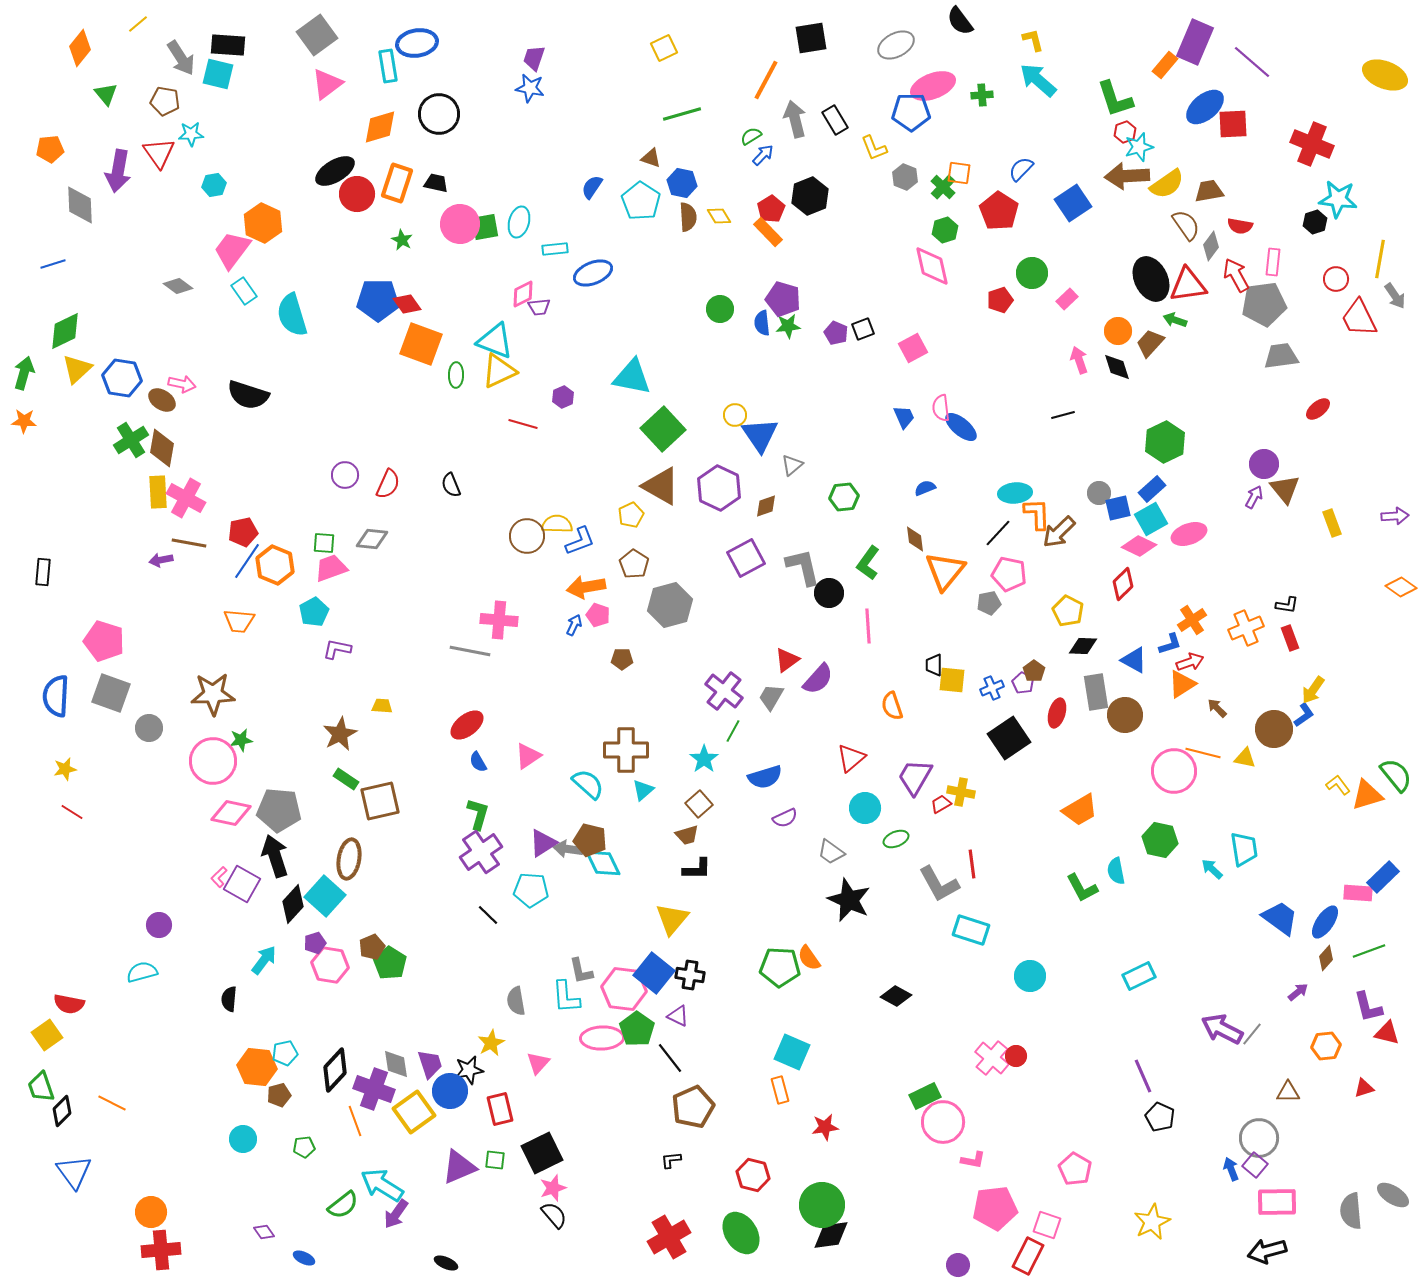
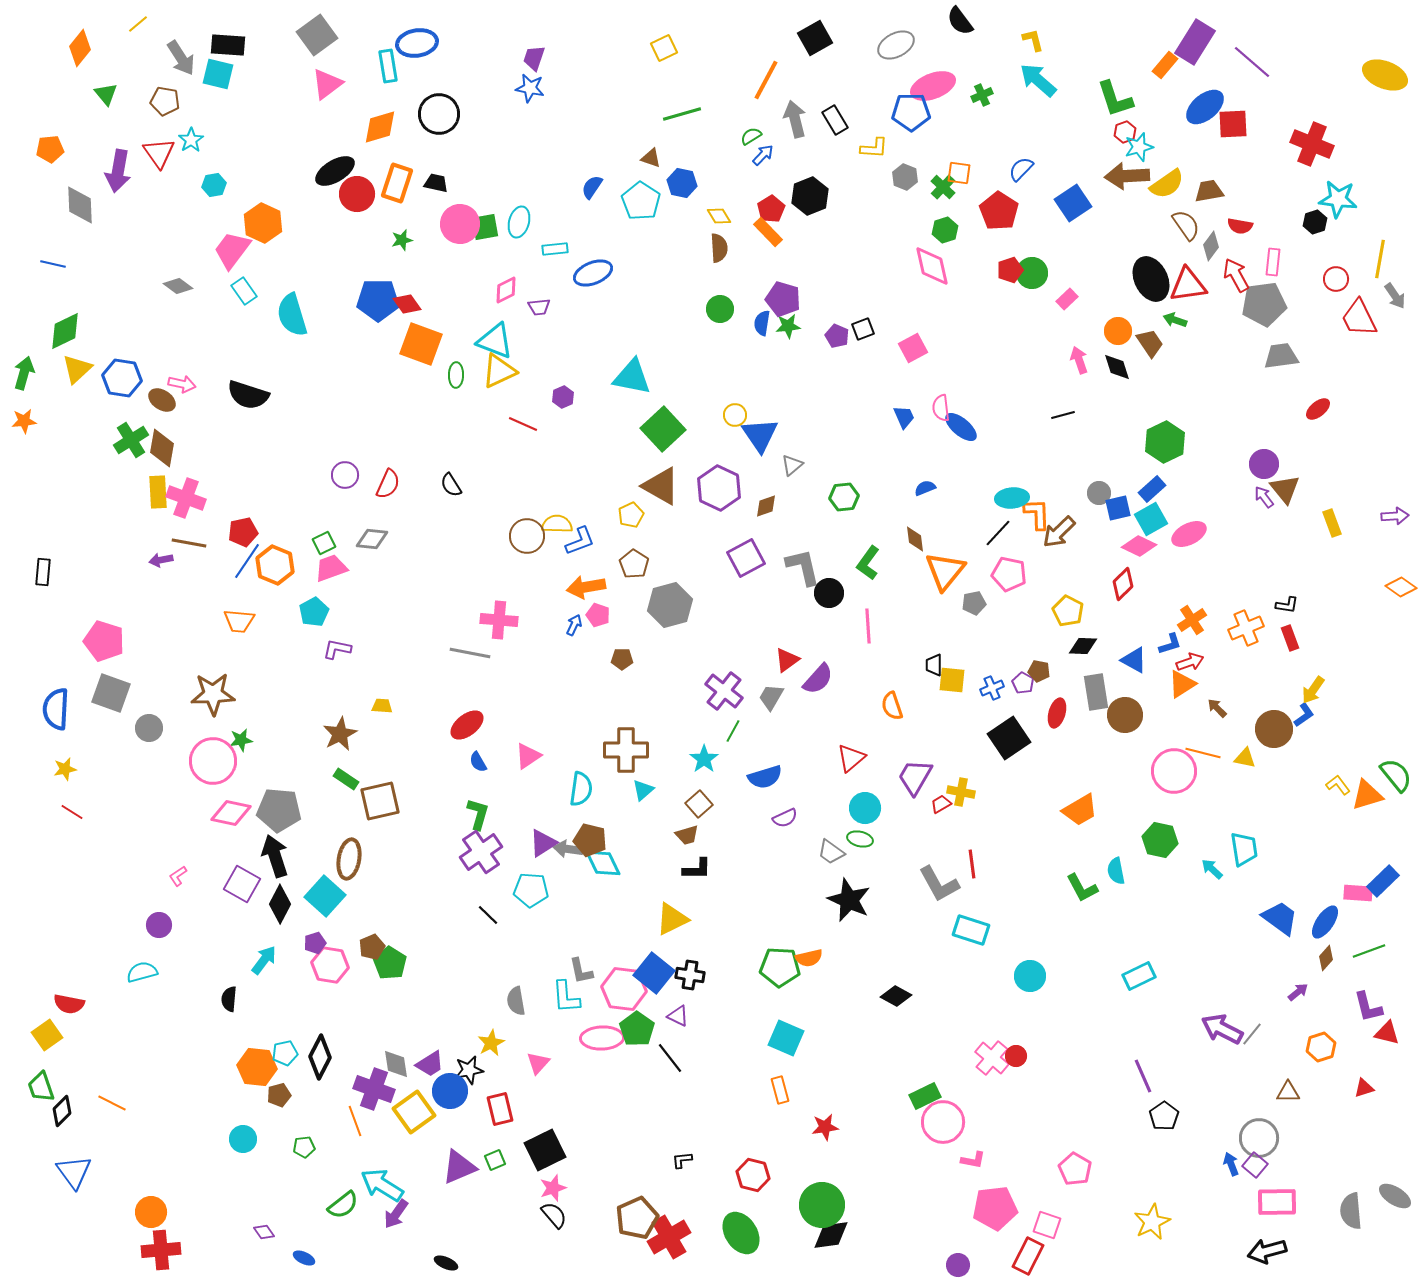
black square at (811, 38): moved 4 px right; rotated 20 degrees counterclockwise
purple rectangle at (1195, 42): rotated 9 degrees clockwise
green cross at (982, 95): rotated 20 degrees counterclockwise
cyan star at (191, 134): moved 6 px down; rotated 30 degrees counterclockwise
yellow L-shape at (874, 148): rotated 64 degrees counterclockwise
brown semicircle at (688, 217): moved 31 px right, 31 px down
green star at (402, 240): rotated 30 degrees clockwise
blue line at (53, 264): rotated 30 degrees clockwise
pink diamond at (523, 294): moved 17 px left, 4 px up
red pentagon at (1000, 300): moved 10 px right, 30 px up
blue semicircle at (762, 323): rotated 15 degrees clockwise
purple pentagon at (836, 333): moved 1 px right, 3 px down
brown trapezoid at (1150, 343): rotated 104 degrees clockwise
orange star at (24, 421): rotated 10 degrees counterclockwise
red line at (523, 424): rotated 8 degrees clockwise
black semicircle at (451, 485): rotated 10 degrees counterclockwise
cyan ellipse at (1015, 493): moved 3 px left, 5 px down
purple arrow at (1254, 497): moved 10 px right; rotated 65 degrees counterclockwise
pink cross at (186, 498): rotated 9 degrees counterclockwise
pink ellipse at (1189, 534): rotated 8 degrees counterclockwise
green square at (324, 543): rotated 30 degrees counterclockwise
gray pentagon at (989, 603): moved 15 px left
gray line at (470, 651): moved 2 px down
brown pentagon at (1034, 671): moved 5 px right; rotated 25 degrees counterclockwise
blue semicircle at (56, 696): moved 13 px down
cyan semicircle at (588, 784): moved 7 px left, 5 px down; rotated 56 degrees clockwise
green ellipse at (896, 839): moved 36 px left; rotated 35 degrees clockwise
pink L-shape at (219, 877): moved 41 px left, 1 px up; rotated 10 degrees clockwise
blue rectangle at (1383, 877): moved 4 px down
black diamond at (293, 904): moved 13 px left; rotated 15 degrees counterclockwise
yellow triangle at (672, 919): rotated 24 degrees clockwise
orange semicircle at (809, 958): rotated 68 degrees counterclockwise
orange hexagon at (1326, 1046): moved 5 px left, 1 px down; rotated 12 degrees counterclockwise
cyan square at (792, 1052): moved 6 px left, 14 px up
purple trapezoid at (430, 1064): rotated 76 degrees clockwise
black diamond at (335, 1070): moved 15 px left, 13 px up; rotated 15 degrees counterclockwise
brown pentagon at (693, 1107): moved 56 px left, 111 px down
black pentagon at (1160, 1117): moved 4 px right, 1 px up; rotated 12 degrees clockwise
black square at (542, 1153): moved 3 px right, 3 px up
green square at (495, 1160): rotated 30 degrees counterclockwise
black L-shape at (671, 1160): moved 11 px right
blue arrow at (1231, 1169): moved 5 px up
gray ellipse at (1393, 1195): moved 2 px right, 1 px down
